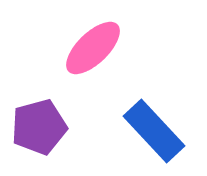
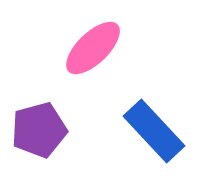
purple pentagon: moved 3 px down
